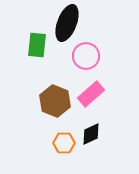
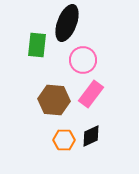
pink circle: moved 3 px left, 4 px down
pink rectangle: rotated 12 degrees counterclockwise
brown hexagon: moved 1 px left, 1 px up; rotated 16 degrees counterclockwise
black diamond: moved 2 px down
orange hexagon: moved 3 px up
